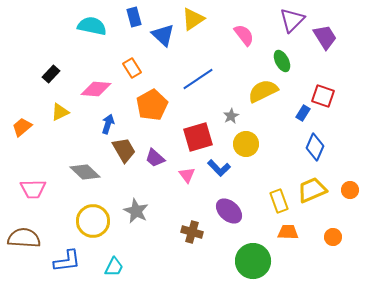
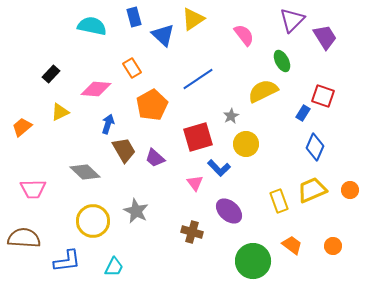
pink triangle at (187, 175): moved 8 px right, 8 px down
orange trapezoid at (288, 232): moved 4 px right, 13 px down; rotated 35 degrees clockwise
orange circle at (333, 237): moved 9 px down
